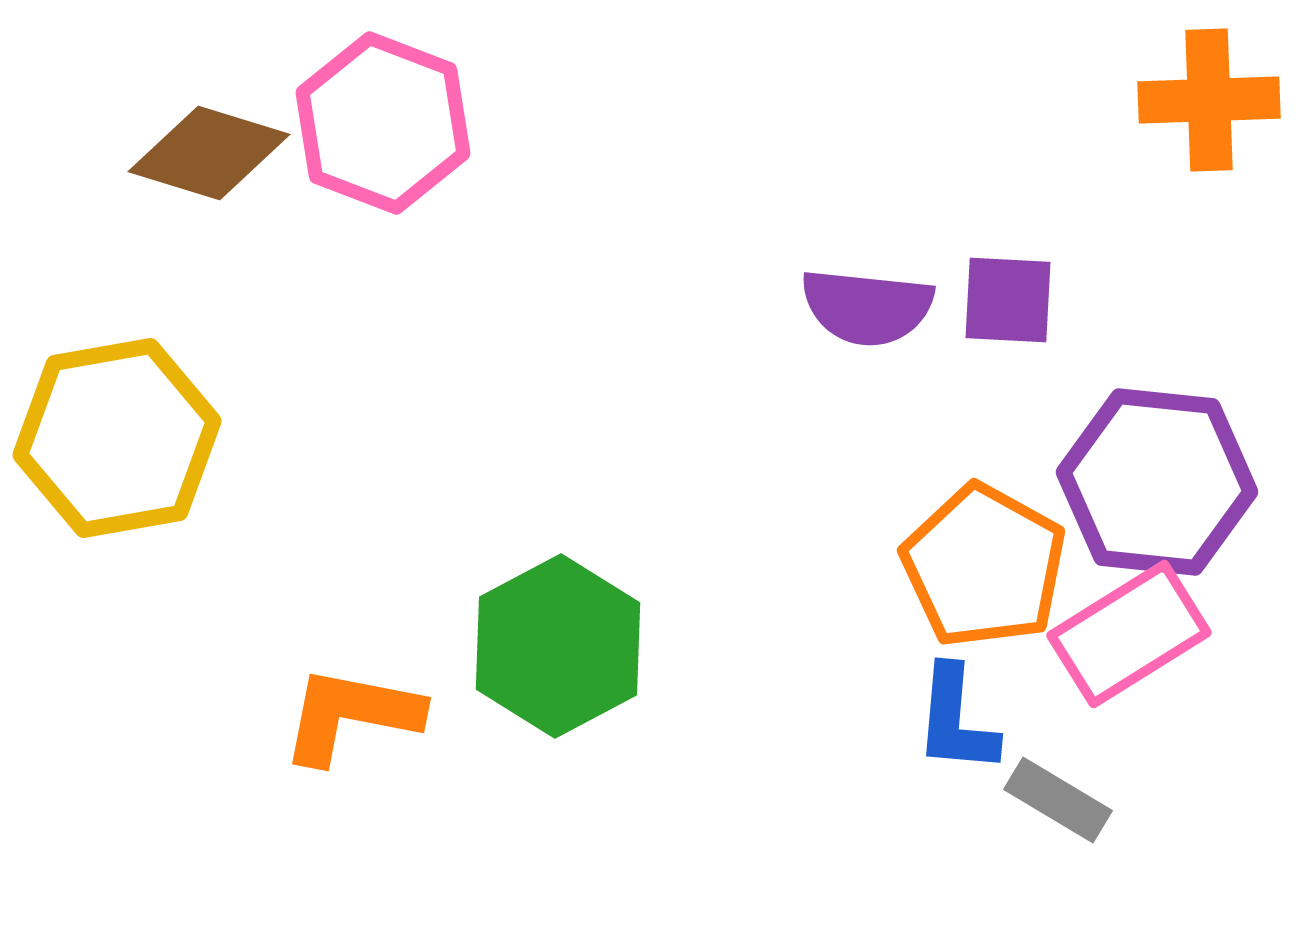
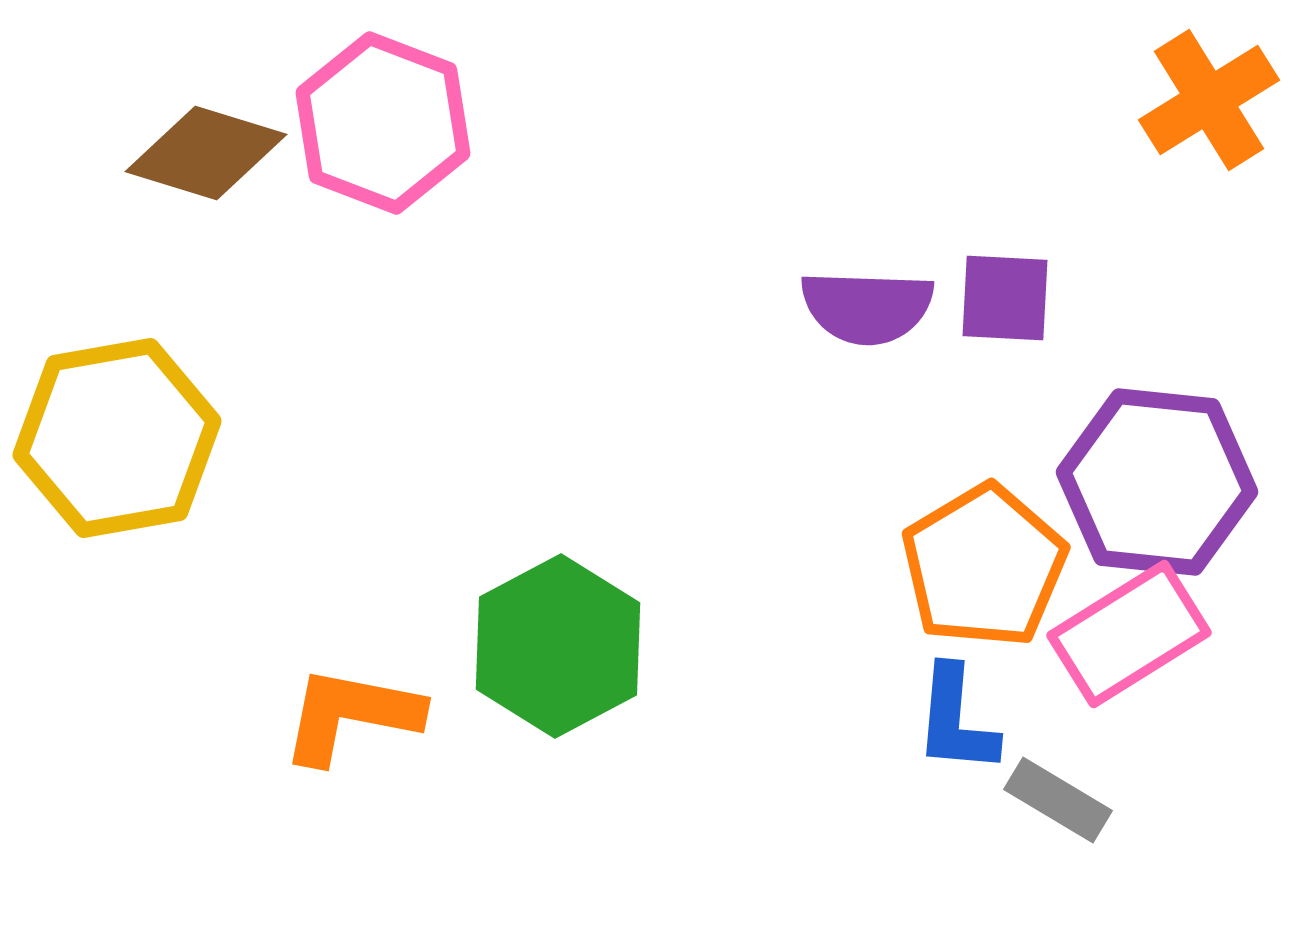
orange cross: rotated 30 degrees counterclockwise
brown diamond: moved 3 px left
purple square: moved 3 px left, 2 px up
purple semicircle: rotated 4 degrees counterclockwise
orange pentagon: rotated 12 degrees clockwise
